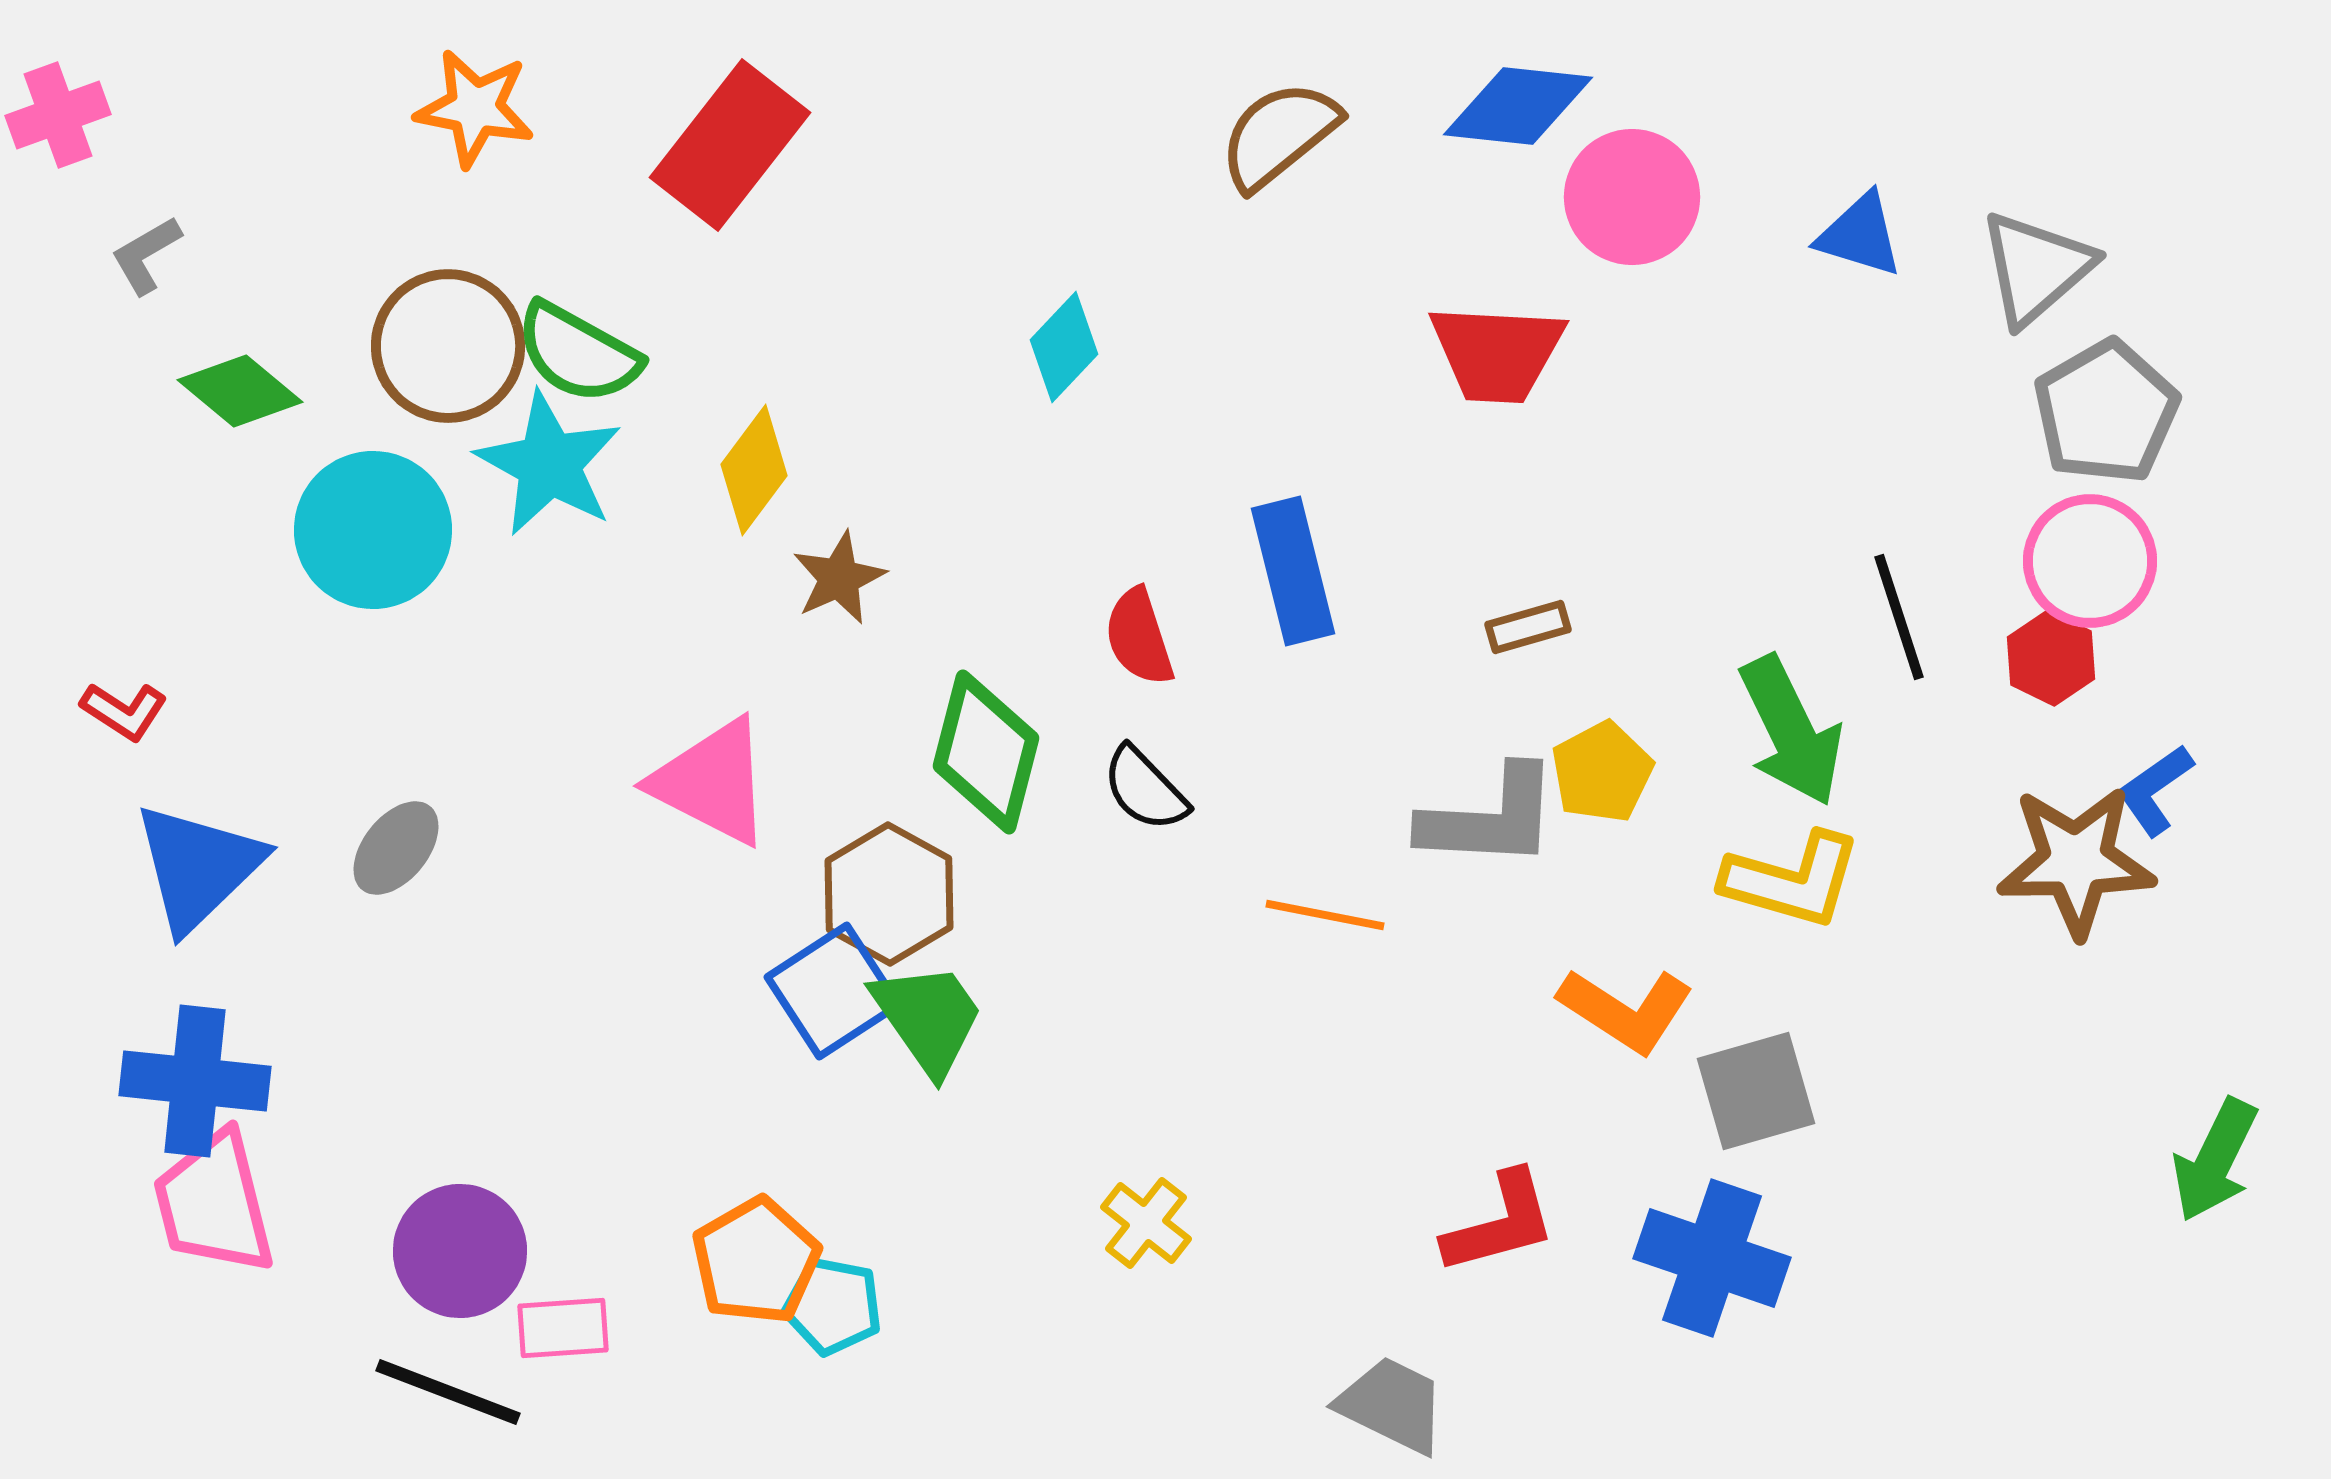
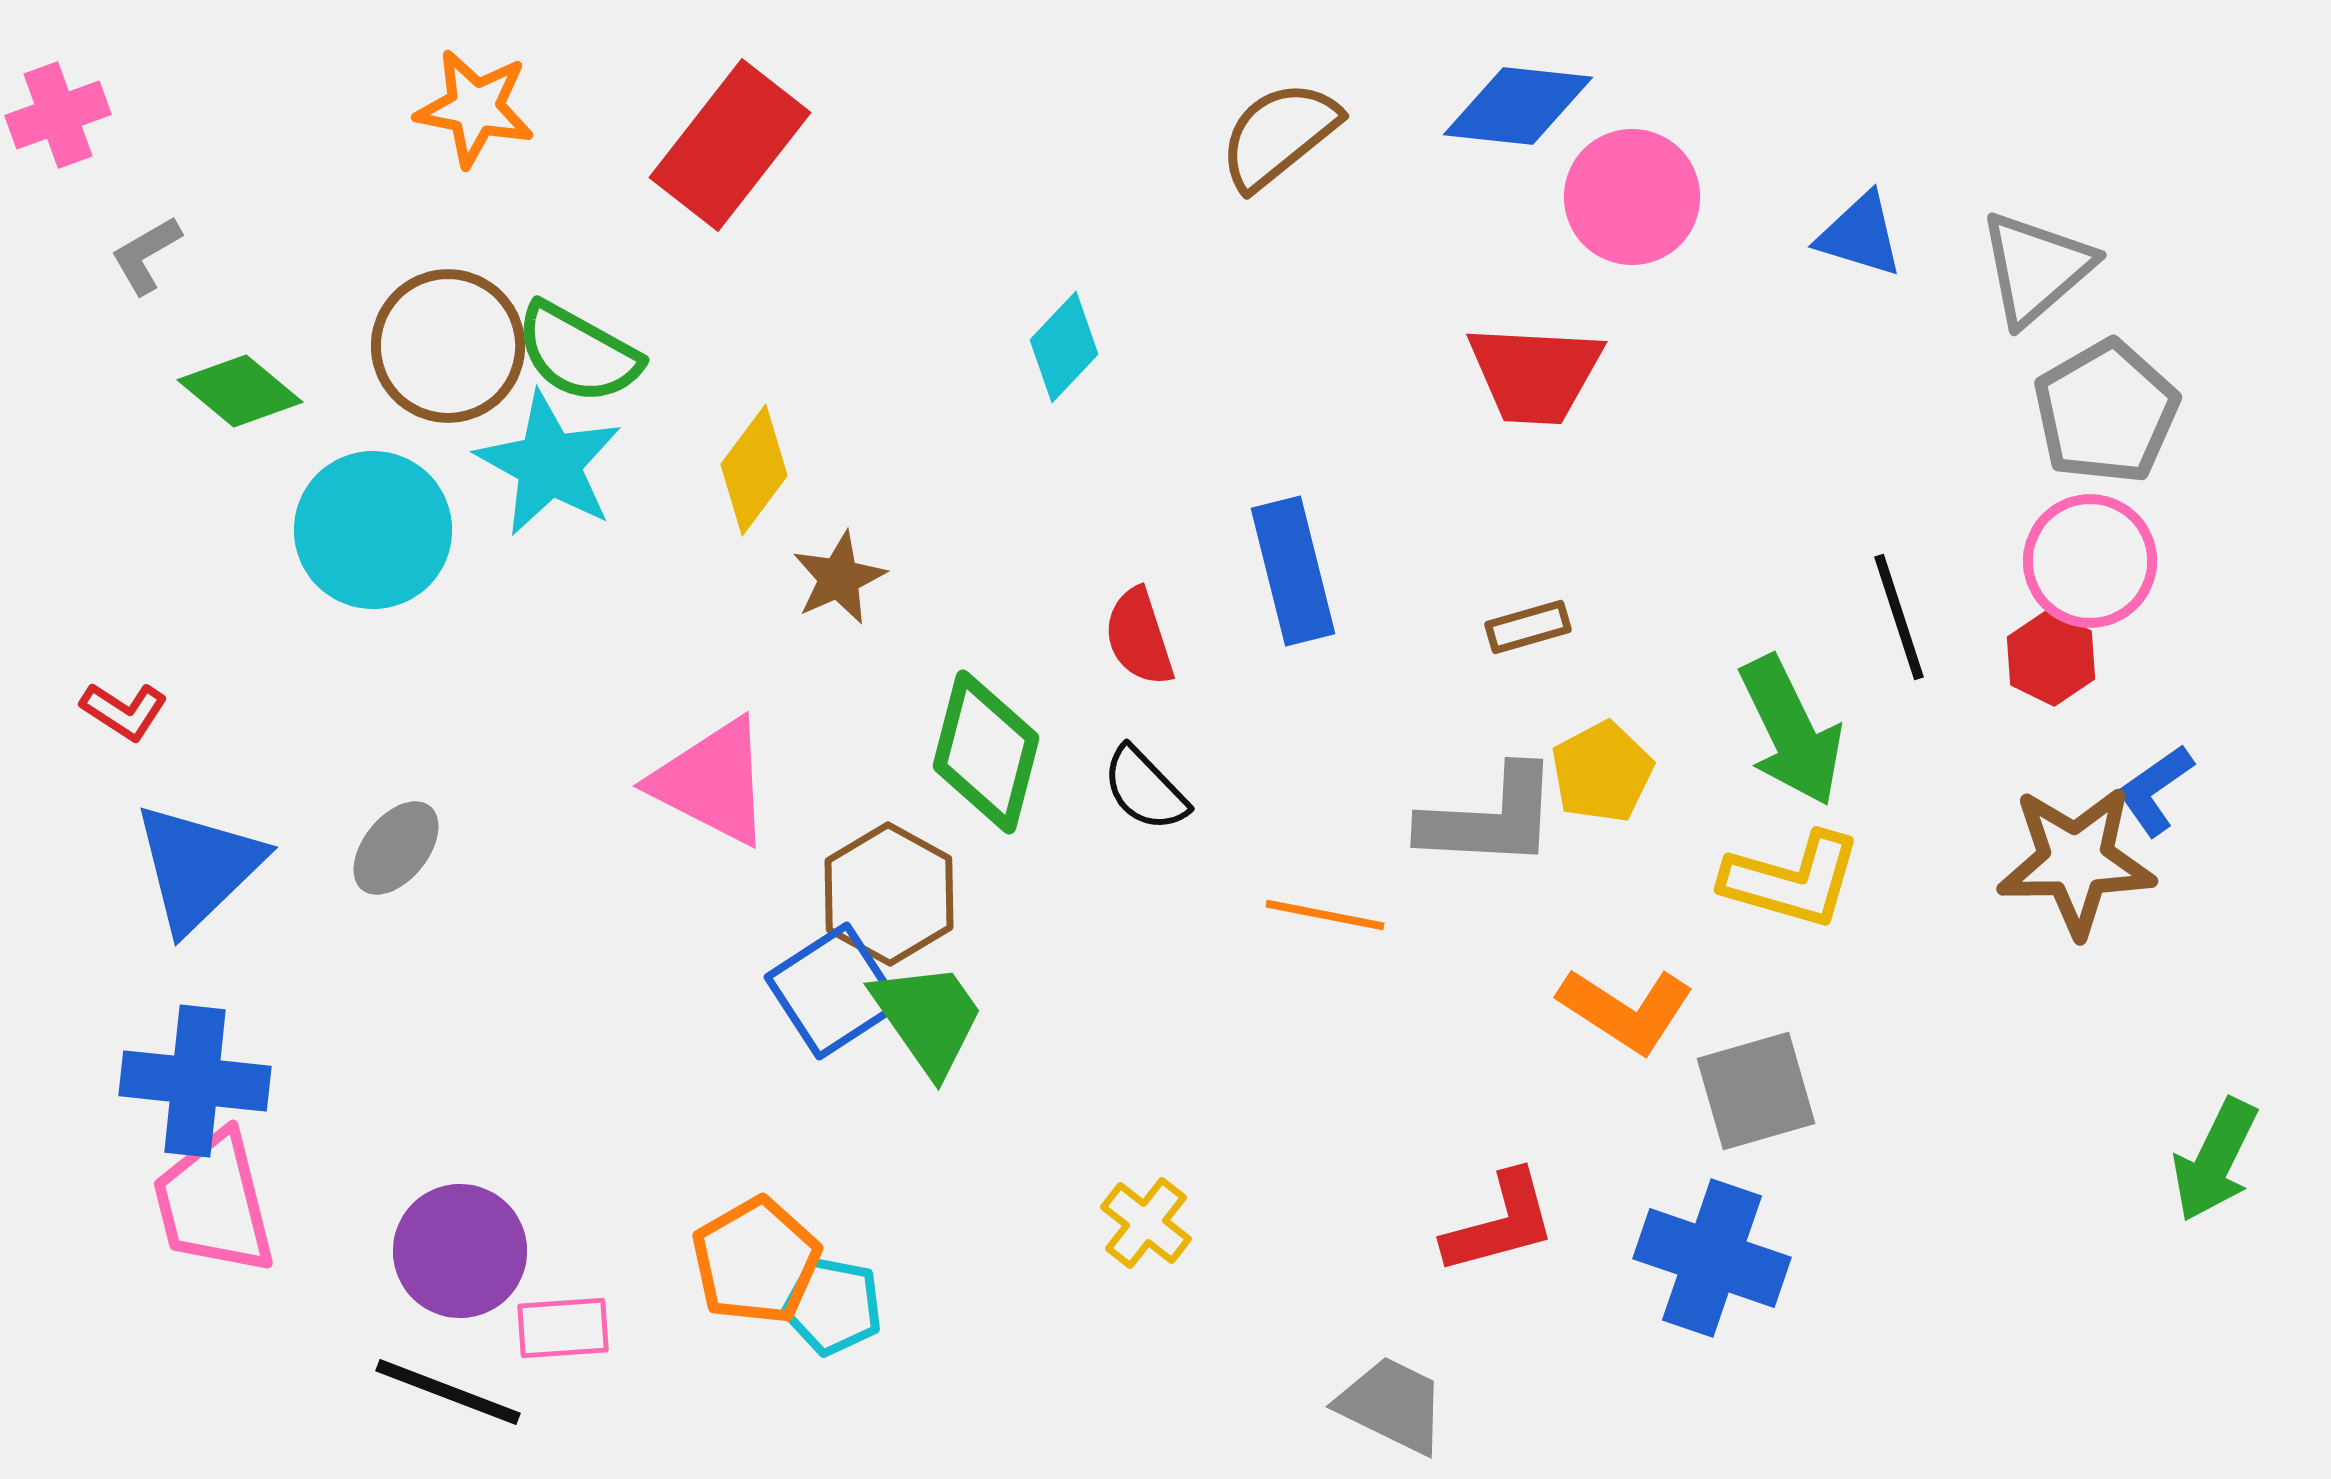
red trapezoid at (1497, 353): moved 38 px right, 21 px down
